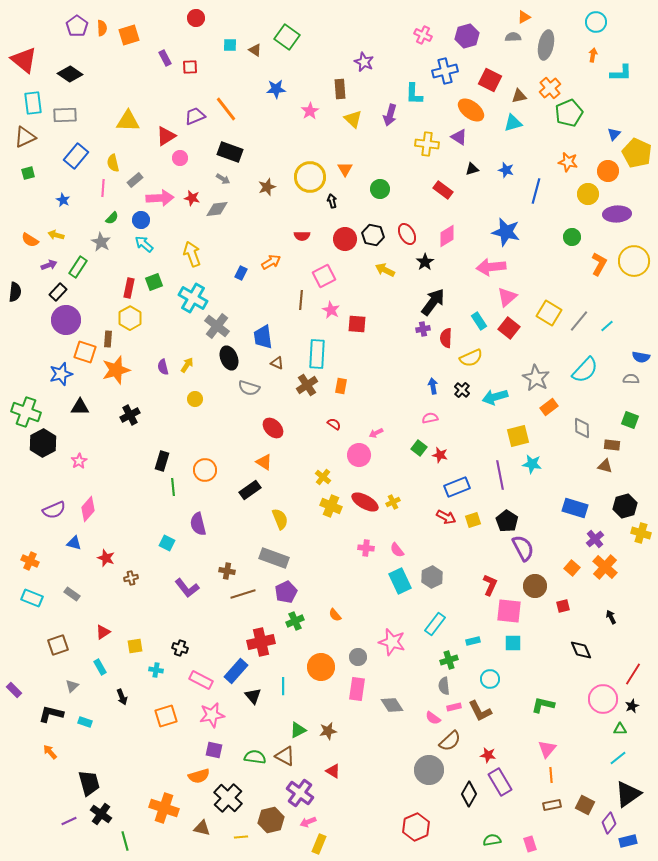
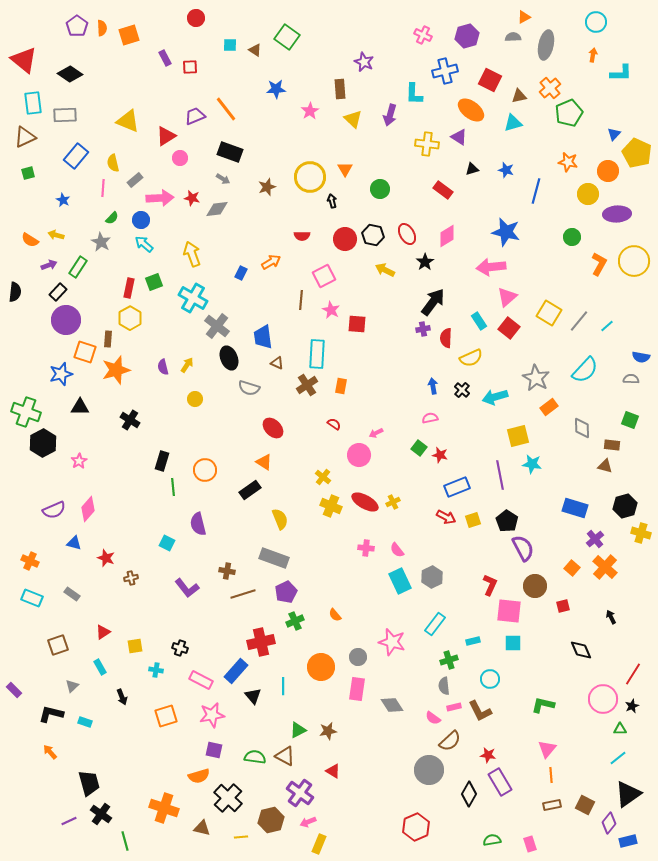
yellow triangle at (128, 121): rotated 20 degrees clockwise
black cross at (130, 415): moved 5 px down; rotated 30 degrees counterclockwise
